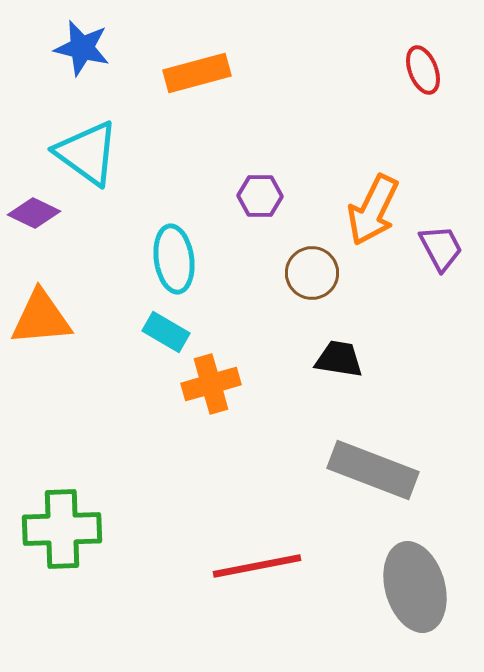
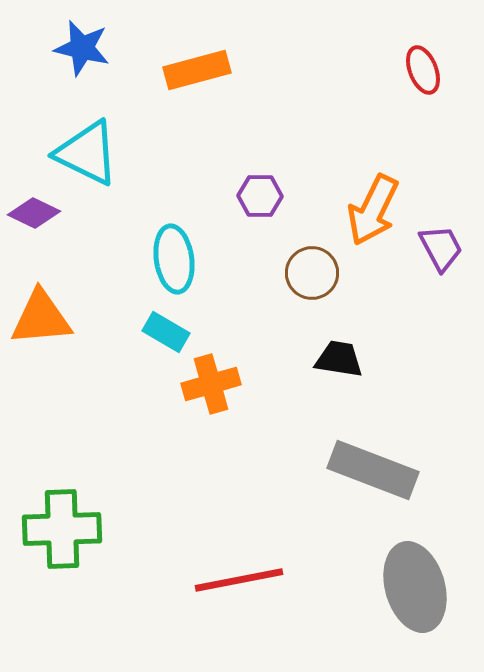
orange rectangle: moved 3 px up
cyan triangle: rotated 10 degrees counterclockwise
red line: moved 18 px left, 14 px down
